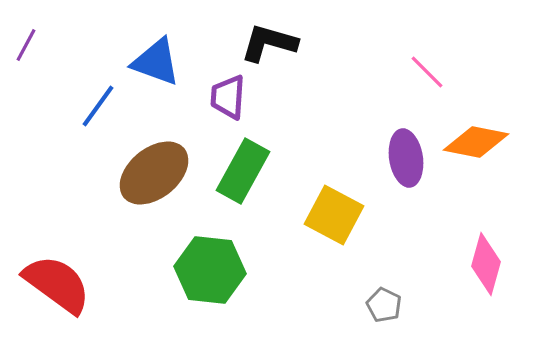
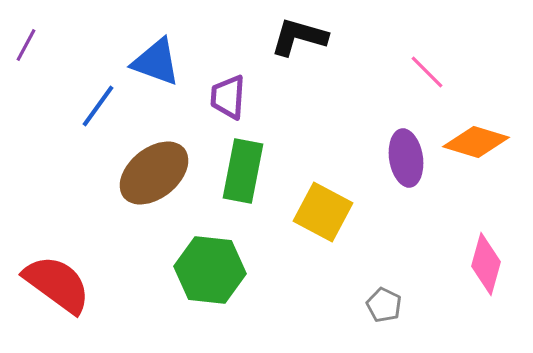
black L-shape: moved 30 px right, 6 px up
orange diamond: rotated 6 degrees clockwise
green rectangle: rotated 18 degrees counterclockwise
yellow square: moved 11 px left, 3 px up
